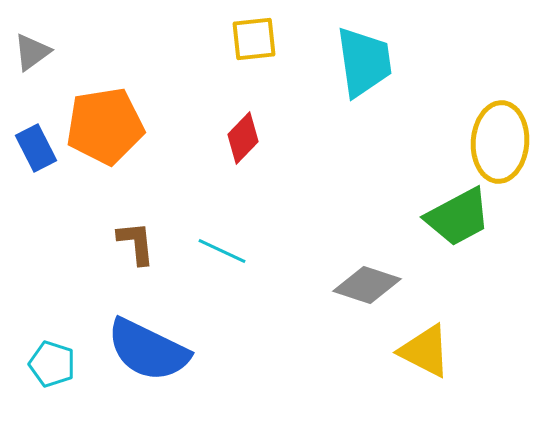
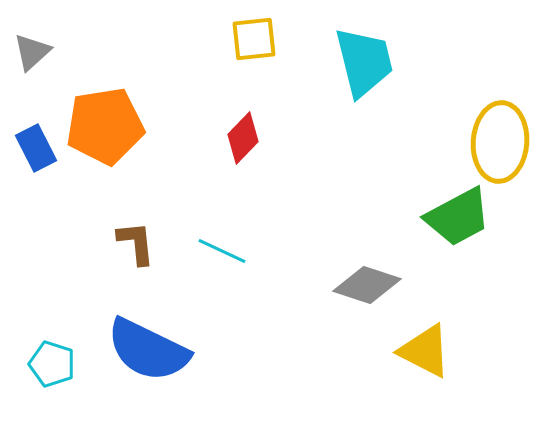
gray triangle: rotated 6 degrees counterclockwise
cyan trapezoid: rotated 6 degrees counterclockwise
